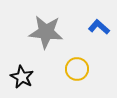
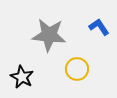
blue L-shape: rotated 15 degrees clockwise
gray star: moved 3 px right, 3 px down
